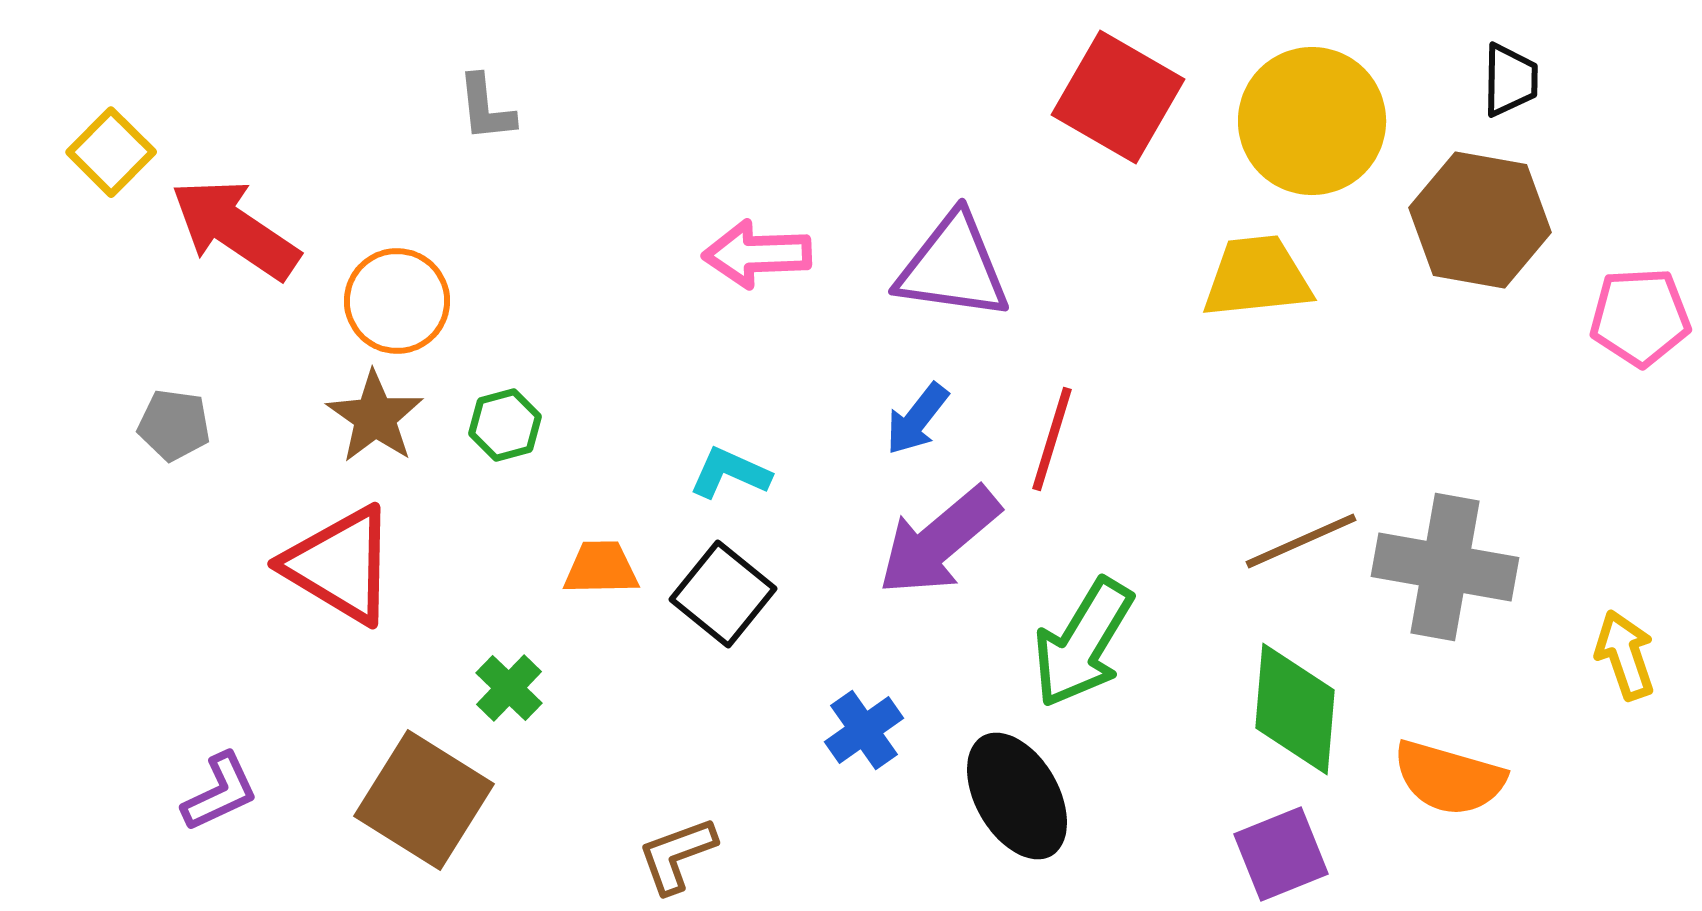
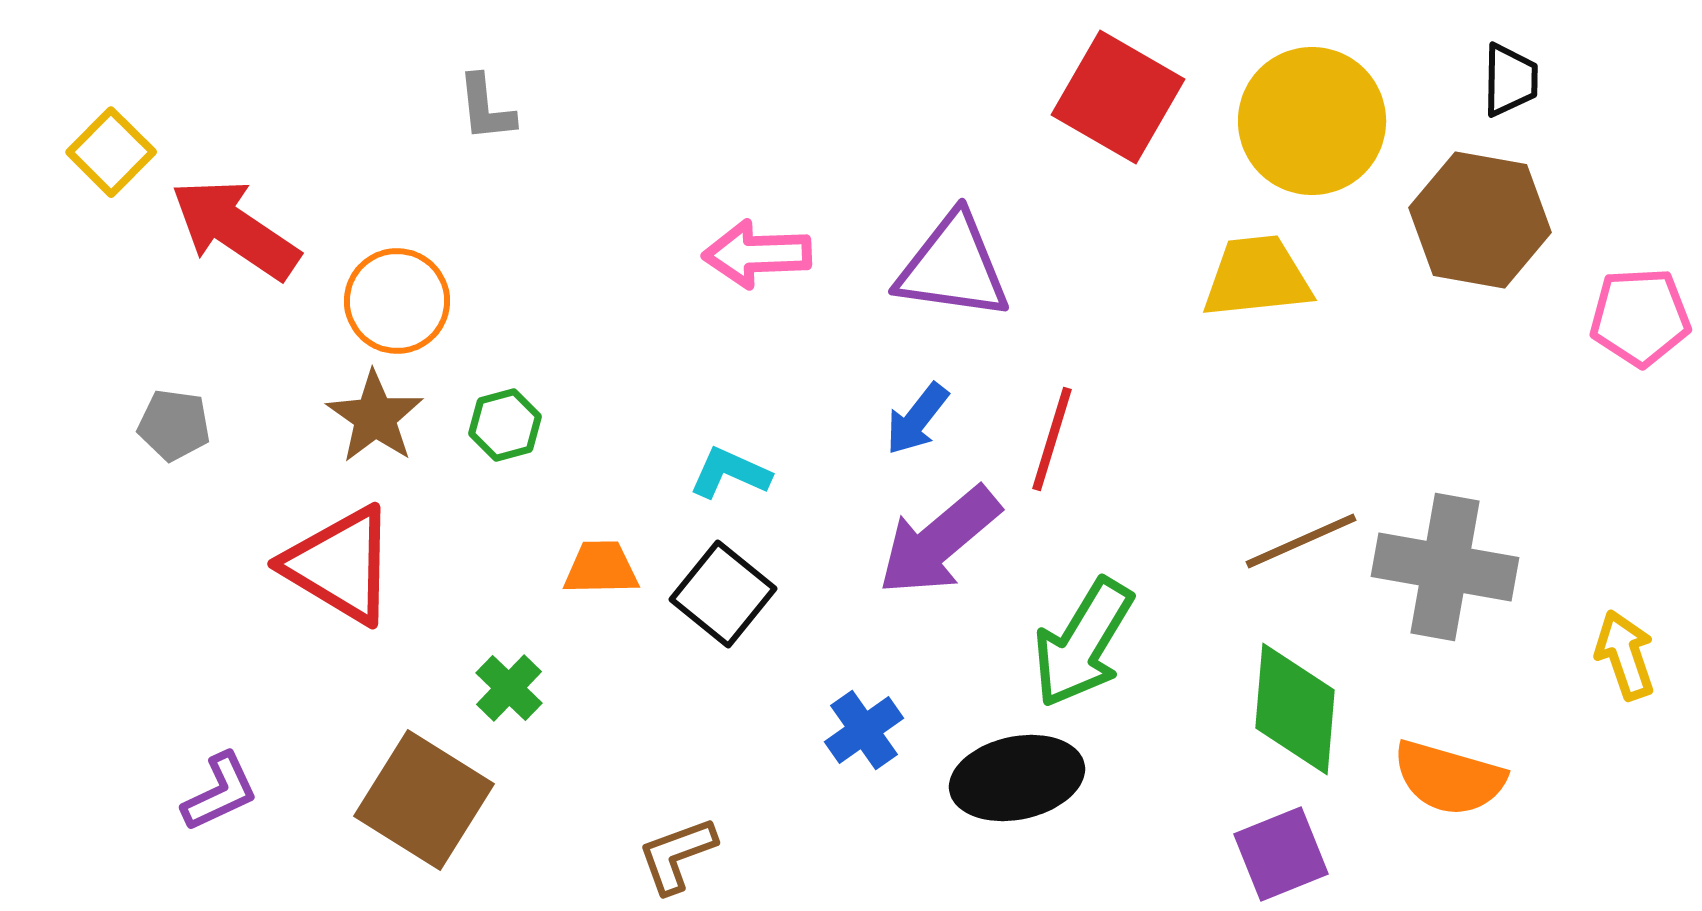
black ellipse: moved 18 px up; rotated 72 degrees counterclockwise
